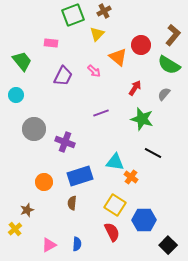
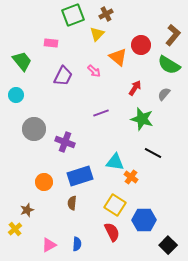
brown cross: moved 2 px right, 3 px down
